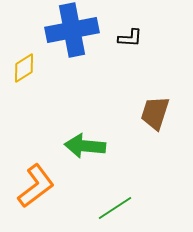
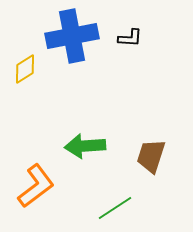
blue cross: moved 6 px down
yellow diamond: moved 1 px right, 1 px down
brown trapezoid: moved 4 px left, 43 px down
green arrow: rotated 9 degrees counterclockwise
